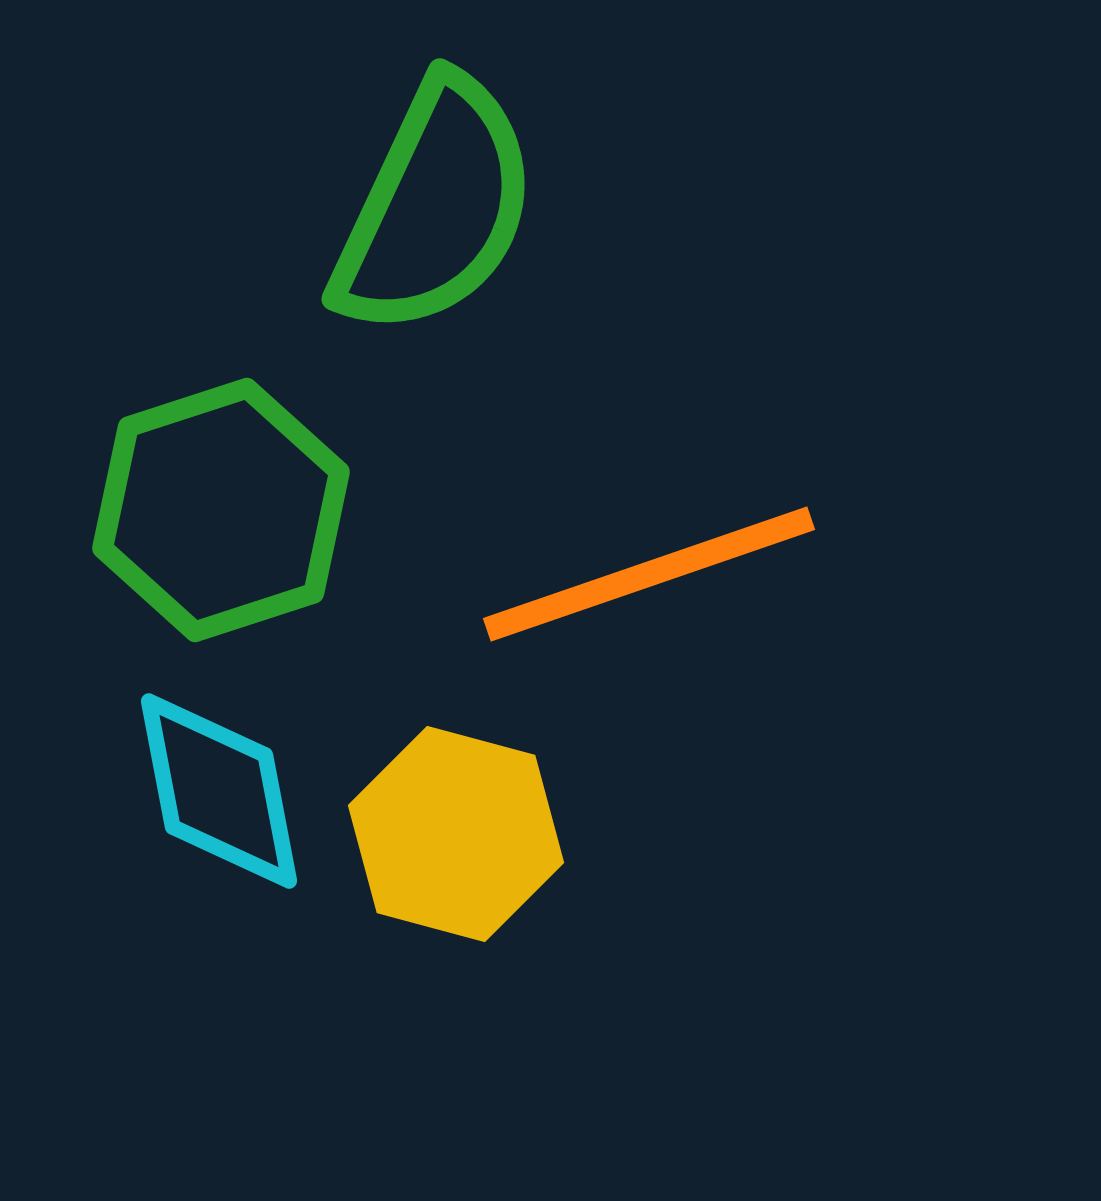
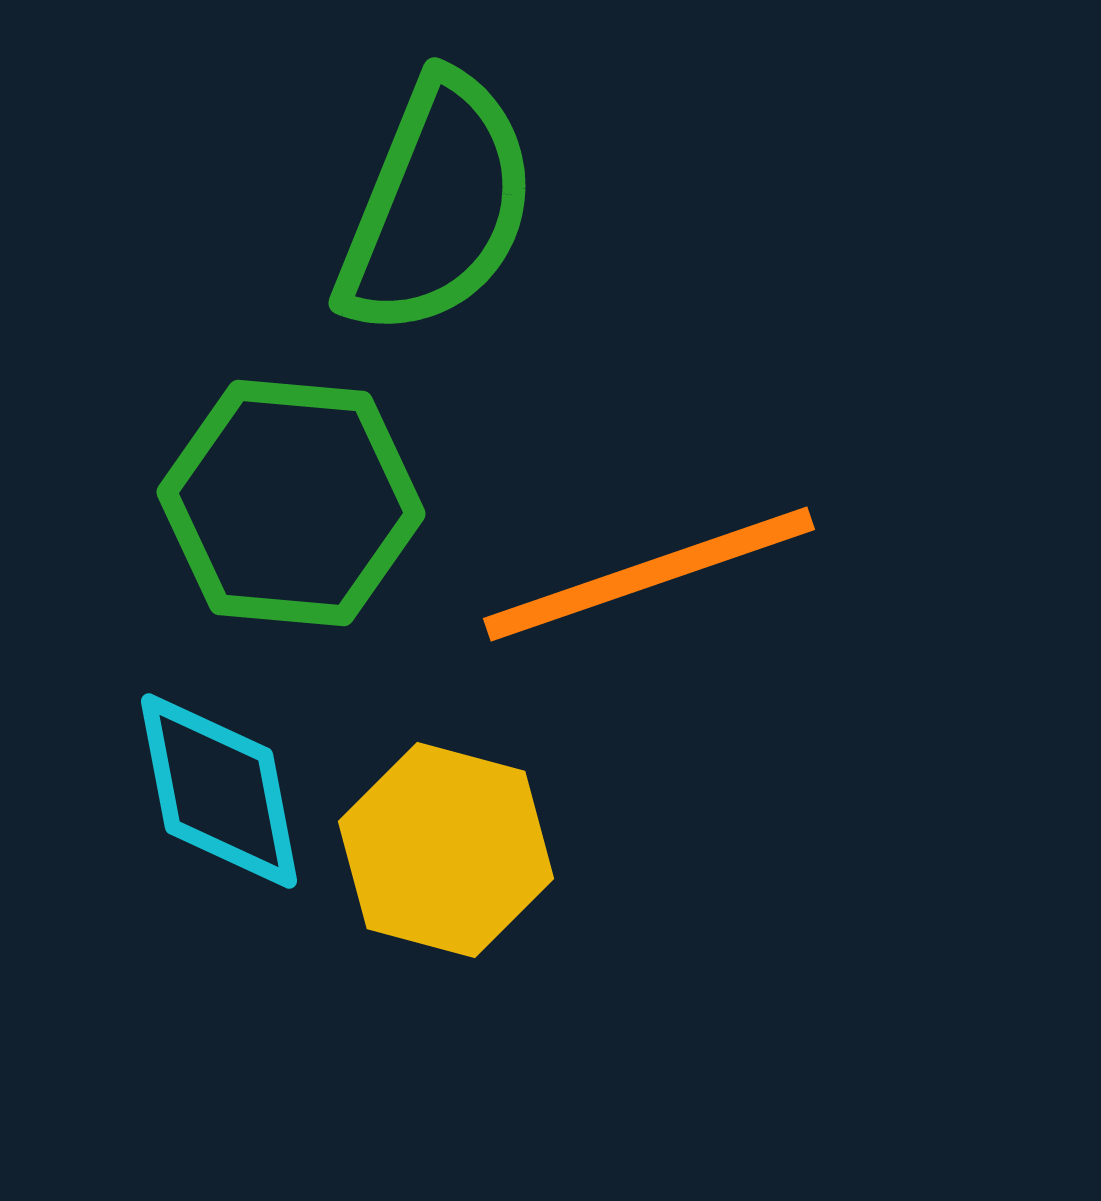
green semicircle: moved 2 px right, 1 px up; rotated 3 degrees counterclockwise
green hexagon: moved 70 px right, 7 px up; rotated 23 degrees clockwise
yellow hexagon: moved 10 px left, 16 px down
